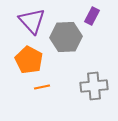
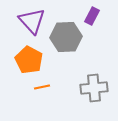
gray cross: moved 2 px down
